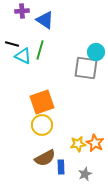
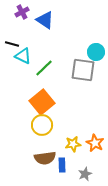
purple cross: moved 1 px down; rotated 24 degrees counterclockwise
green line: moved 4 px right, 18 px down; rotated 30 degrees clockwise
gray square: moved 3 px left, 2 px down
orange square: rotated 20 degrees counterclockwise
yellow star: moved 5 px left
brown semicircle: rotated 20 degrees clockwise
blue rectangle: moved 1 px right, 2 px up
